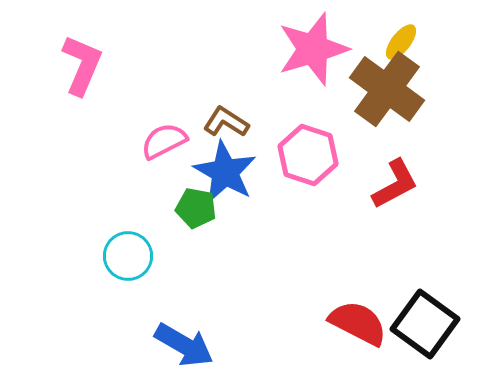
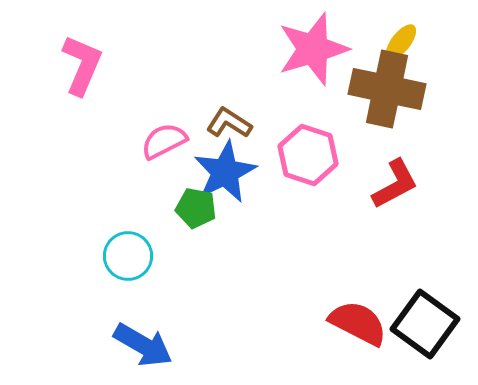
brown cross: rotated 24 degrees counterclockwise
brown L-shape: moved 3 px right, 1 px down
blue star: rotated 16 degrees clockwise
blue arrow: moved 41 px left
